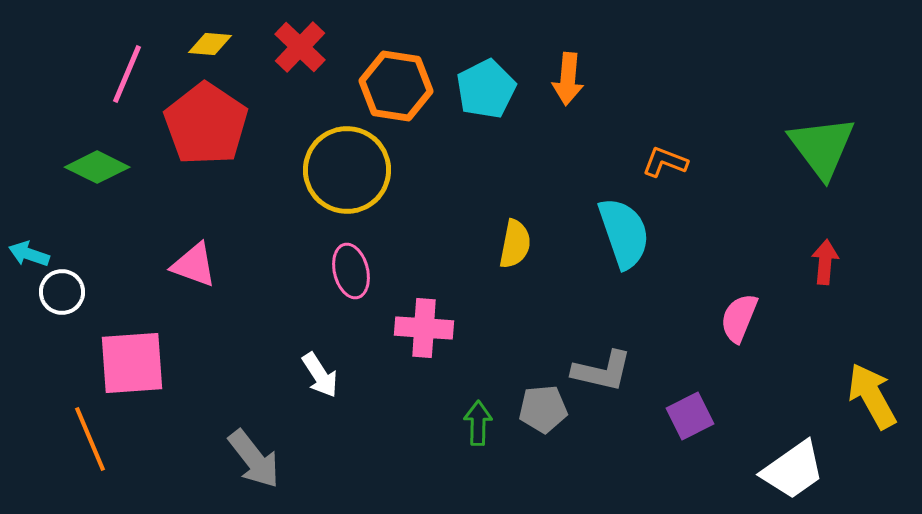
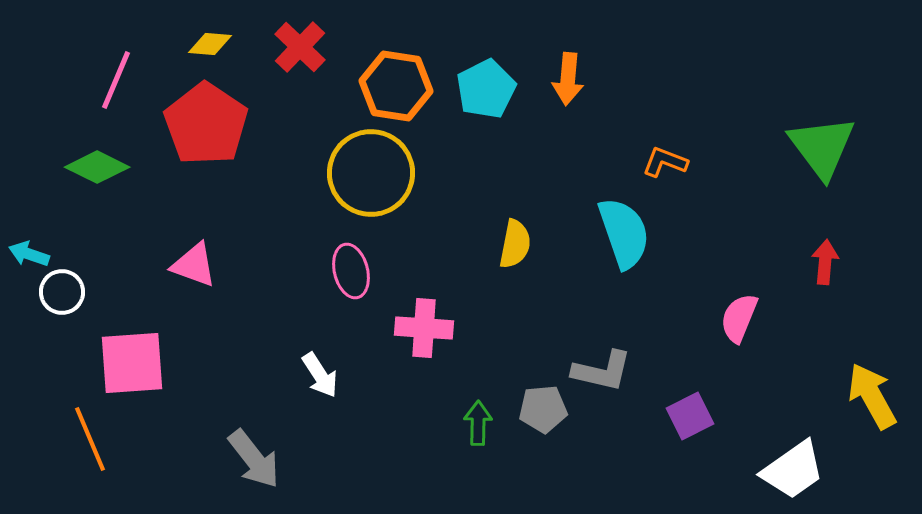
pink line: moved 11 px left, 6 px down
yellow circle: moved 24 px right, 3 px down
